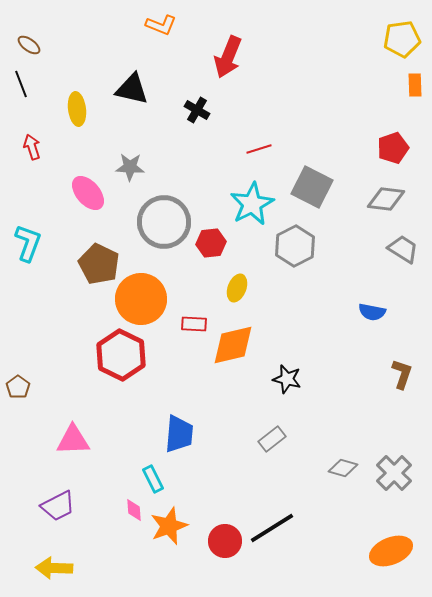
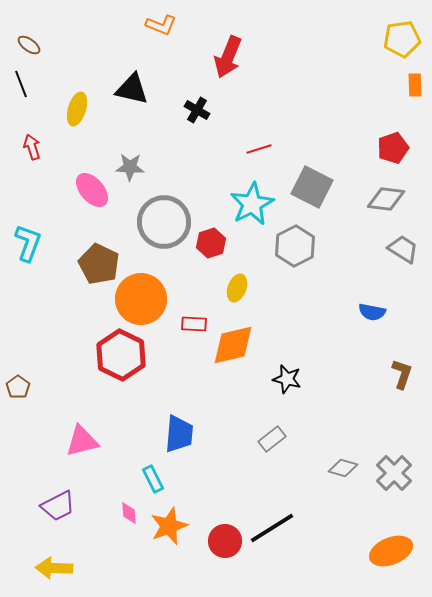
yellow ellipse at (77, 109): rotated 24 degrees clockwise
pink ellipse at (88, 193): moved 4 px right, 3 px up
red hexagon at (211, 243): rotated 12 degrees counterclockwise
pink triangle at (73, 440): moved 9 px right, 1 px down; rotated 12 degrees counterclockwise
pink diamond at (134, 510): moved 5 px left, 3 px down
